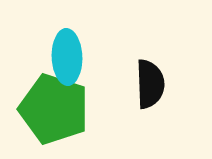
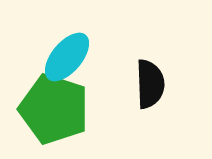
cyan ellipse: rotated 42 degrees clockwise
